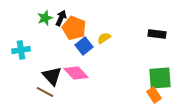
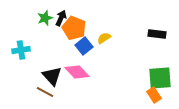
pink diamond: moved 1 px right, 1 px up
